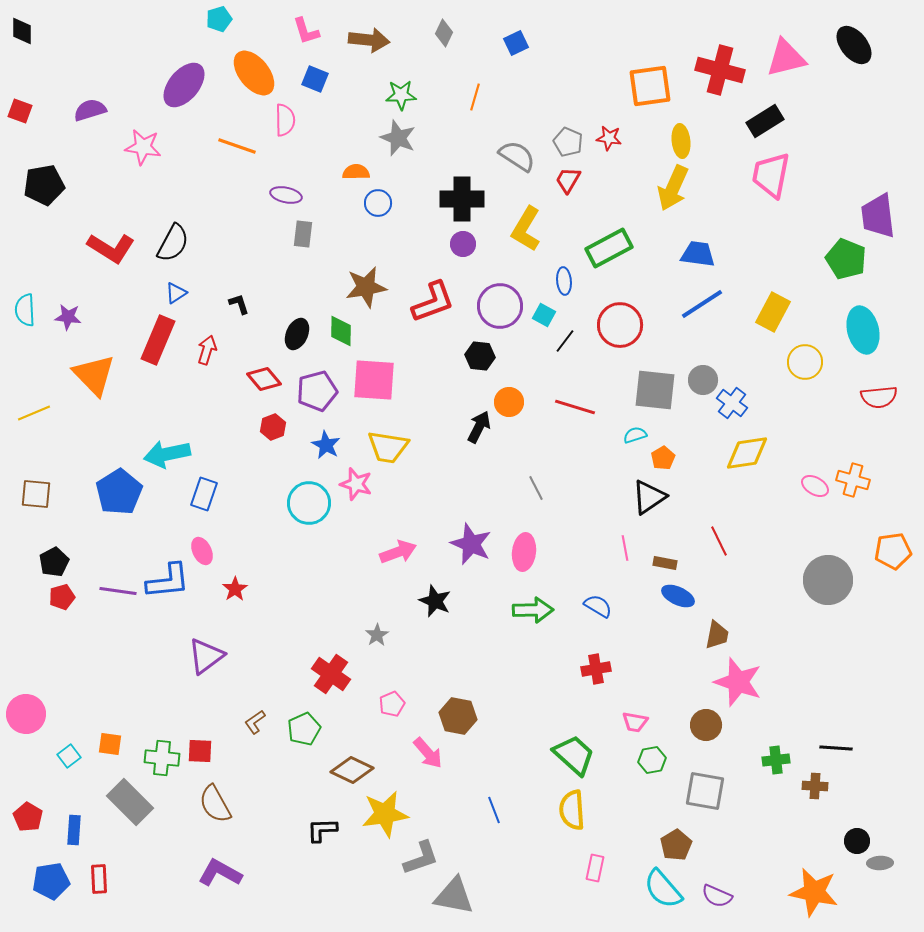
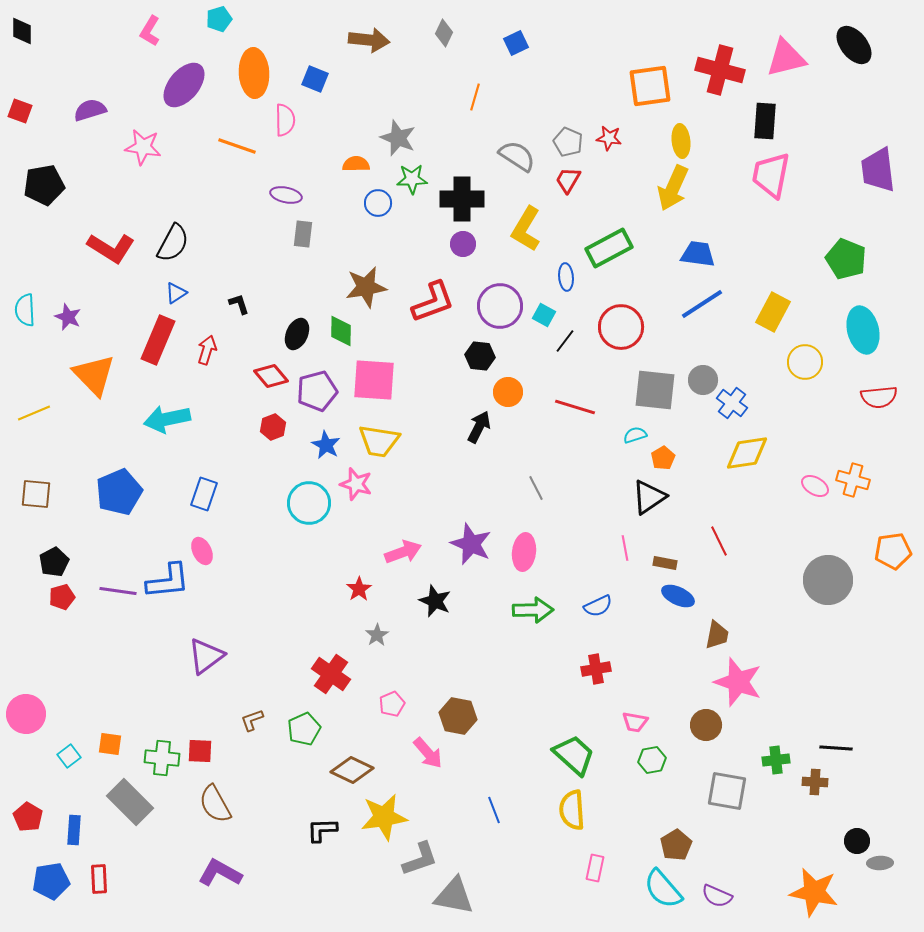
pink L-shape at (306, 31): moved 156 px left; rotated 48 degrees clockwise
orange ellipse at (254, 73): rotated 36 degrees clockwise
green star at (401, 95): moved 11 px right, 84 px down
black rectangle at (765, 121): rotated 54 degrees counterclockwise
orange semicircle at (356, 172): moved 8 px up
purple trapezoid at (878, 216): moved 46 px up
blue ellipse at (564, 281): moved 2 px right, 4 px up
purple star at (68, 317): rotated 16 degrees clockwise
red circle at (620, 325): moved 1 px right, 2 px down
red diamond at (264, 379): moved 7 px right, 3 px up
orange circle at (509, 402): moved 1 px left, 10 px up
yellow trapezoid at (388, 447): moved 9 px left, 6 px up
cyan arrow at (167, 454): moved 35 px up
blue pentagon at (119, 492): rotated 9 degrees clockwise
pink arrow at (398, 552): moved 5 px right
red star at (235, 589): moved 124 px right
blue semicircle at (598, 606): rotated 124 degrees clockwise
brown L-shape at (255, 722): moved 3 px left, 2 px up; rotated 15 degrees clockwise
brown cross at (815, 786): moved 4 px up
gray square at (705, 791): moved 22 px right
yellow star at (385, 814): moved 1 px left, 3 px down
gray L-shape at (421, 858): moved 1 px left, 1 px down
